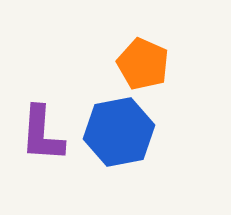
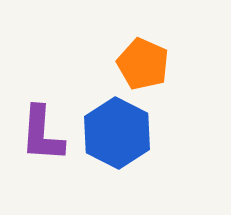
blue hexagon: moved 2 px left, 1 px down; rotated 22 degrees counterclockwise
